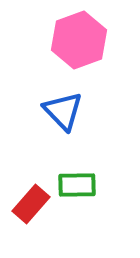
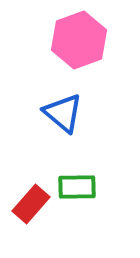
blue triangle: moved 2 px down; rotated 6 degrees counterclockwise
green rectangle: moved 2 px down
